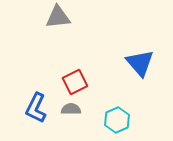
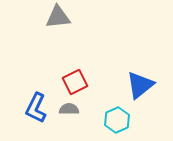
blue triangle: moved 22 px down; rotated 32 degrees clockwise
gray semicircle: moved 2 px left
